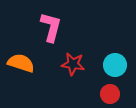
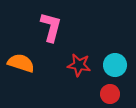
red star: moved 6 px right, 1 px down
